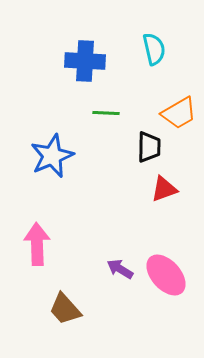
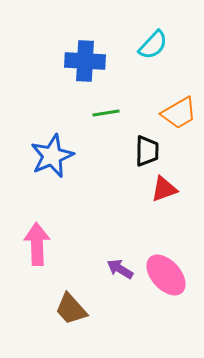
cyan semicircle: moved 1 px left, 4 px up; rotated 56 degrees clockwise
green line: rotated 12 degrees counterclockwise
black trapezoid: moved 2 px left, 4 px down
brown trapezoid: moved 6 px right
